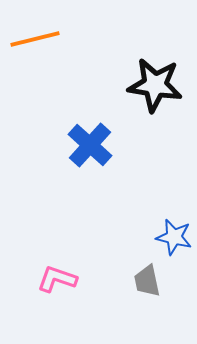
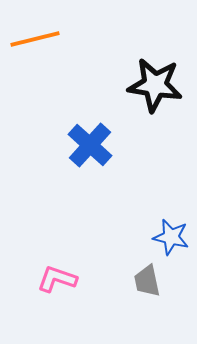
blue star: moved 3 px left
